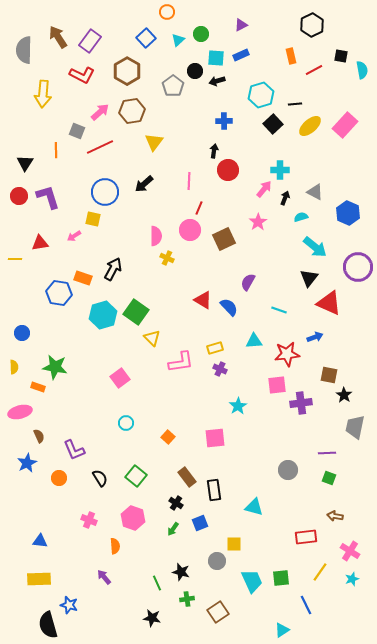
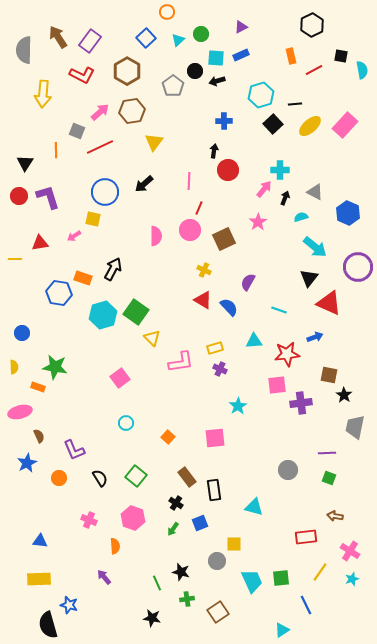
purple triangle at (241, 25): moved 2 px down
yellow cross at (167, 258): moved 37 px right, 12 px down
